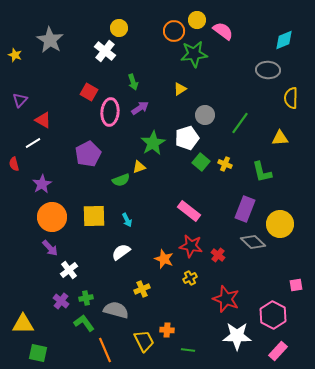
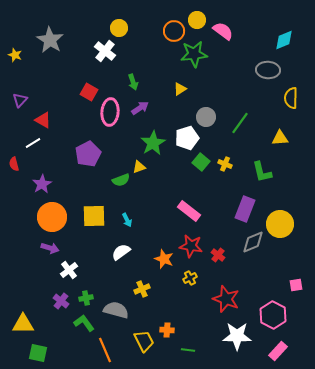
gray circle at (205, 115): moved 1 px right, 2 px down
gray diamond at (253, 242): rotated 65 degrees counterclockwise
purple arrow at (50, 248): rotated 30 degrees counterclockwise
